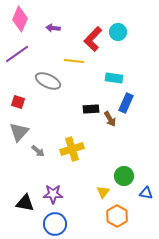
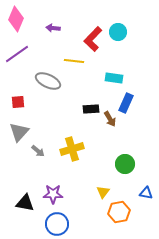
pink diamond: moved 4 px left
red square: rotated 24 degrees counterclockwise
green circle: moved 1 px right, 12 px up
orange hexagon: moved 2 px right, 4 px up; rotated 20 degrees clockwise
blue circle: moved 2 px right
